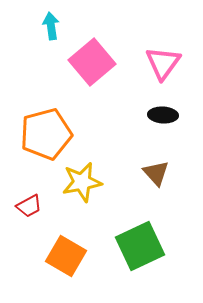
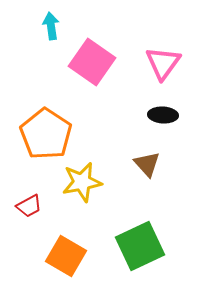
pink square: rotated 15 degrees counterclockwise
orange pentagon: rotated 24 degrees counterclockwise
brown triangle: moved 9 px left, 9 px up
